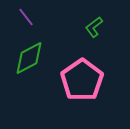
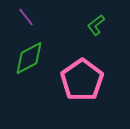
green L-shape: moved 2 px right, 2 px up
